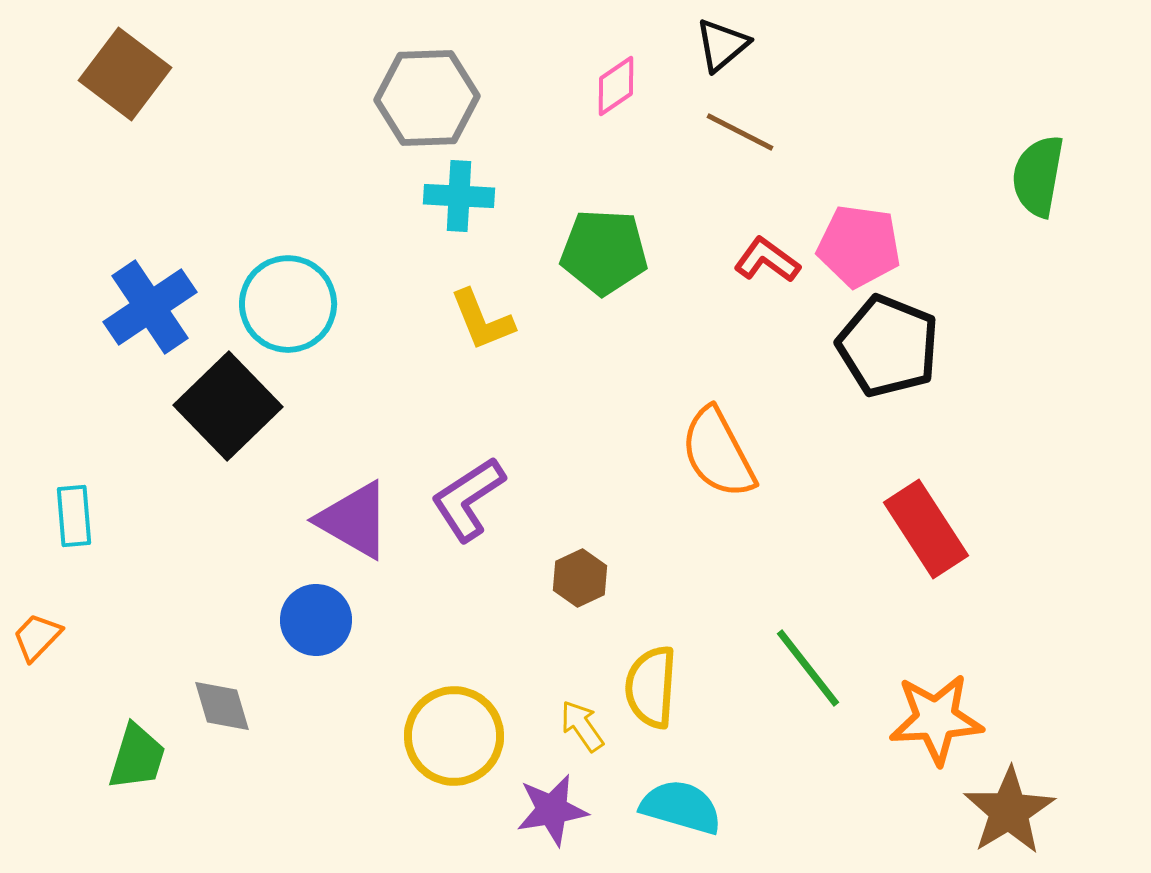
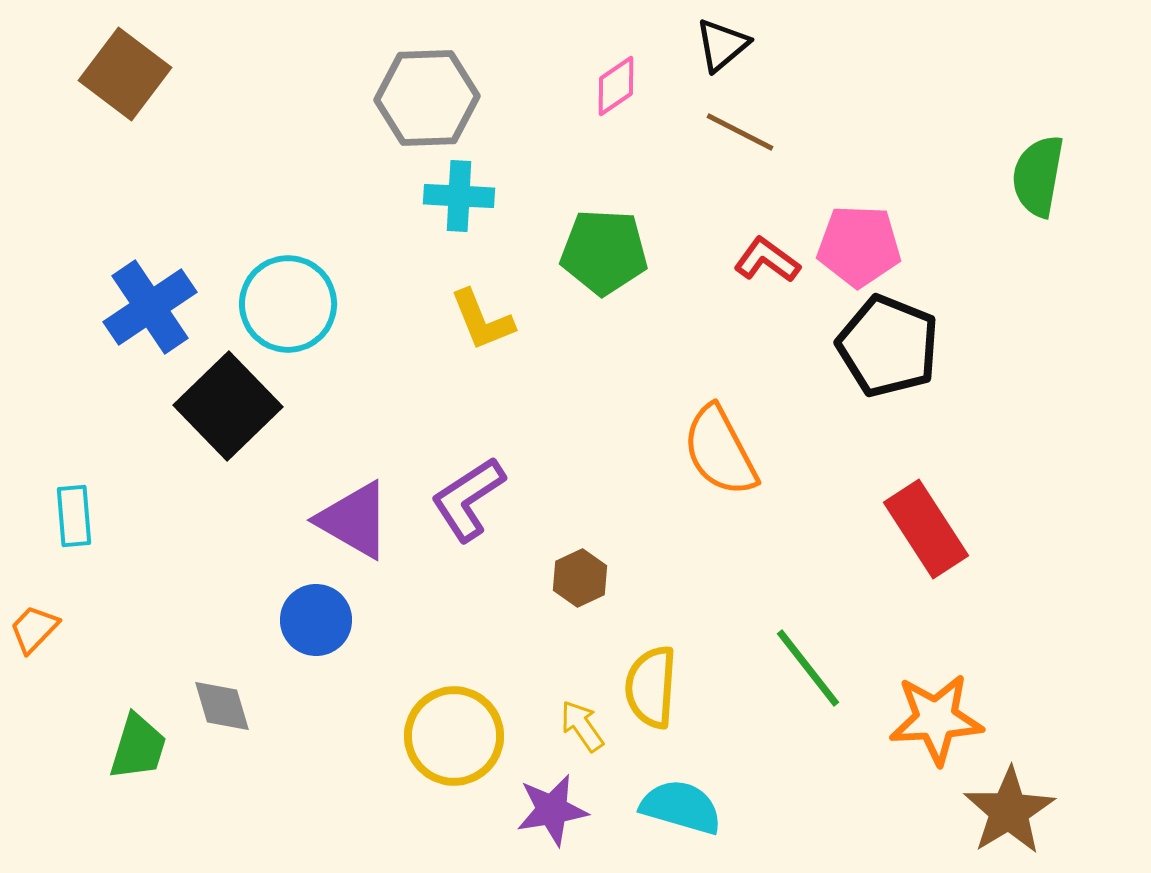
pink pentagon: rotated 6 degrees counterclockwise
orange semicircle: moved 2 px right, 2 px up
orange trapezoid: moved 3 px left, 8 px up
green trapezoid: moved 1 px right, 10 px up
